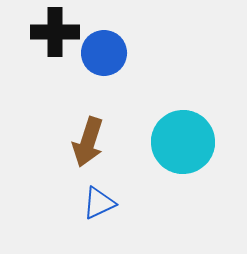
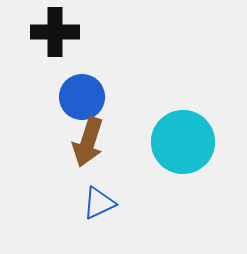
blue circle: moved 22 px left, 44 px down
